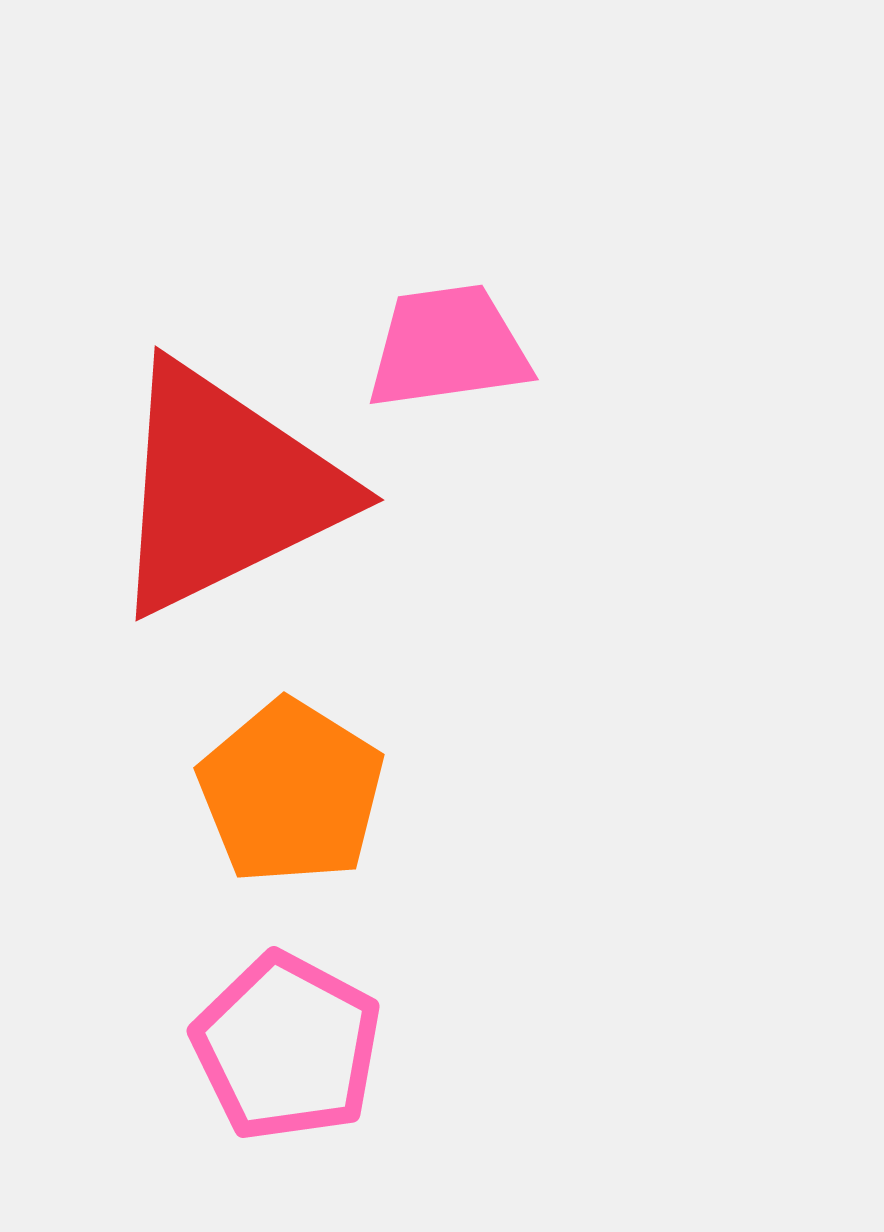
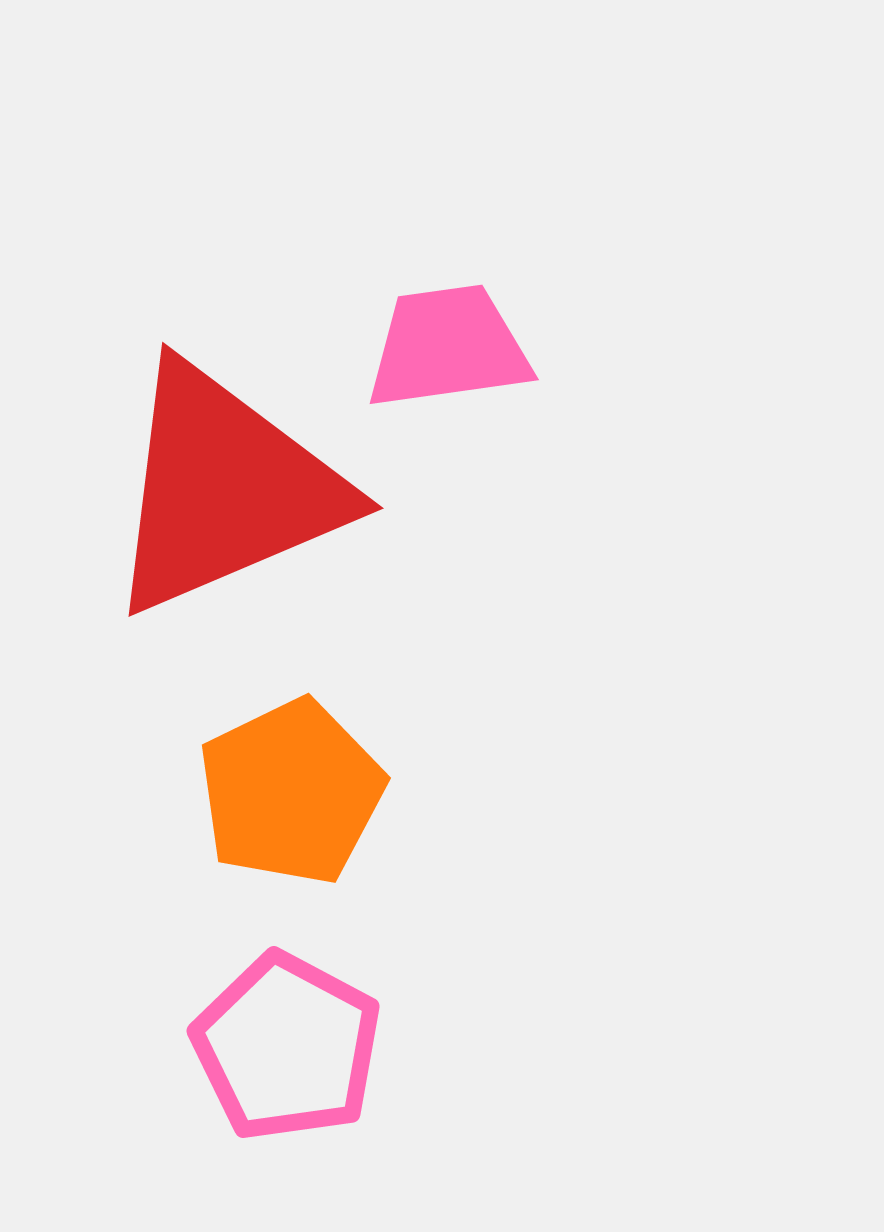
red triangle: rotated 3 degrees clockwise
orange pentagon: rotated 14 degrees clockwise
